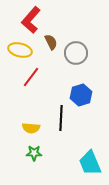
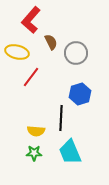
yellow ellipse: moved 3 px left, 2 px down
blue hexagon: moved 1 px left, 1 px up
yellow semicircle: moved 5 px right, 3 px down
cyan trapezoid: moved 20 px left, 11 px up
